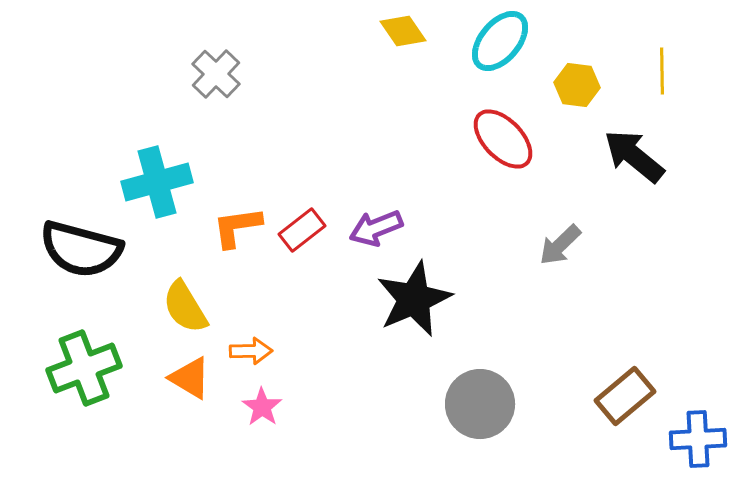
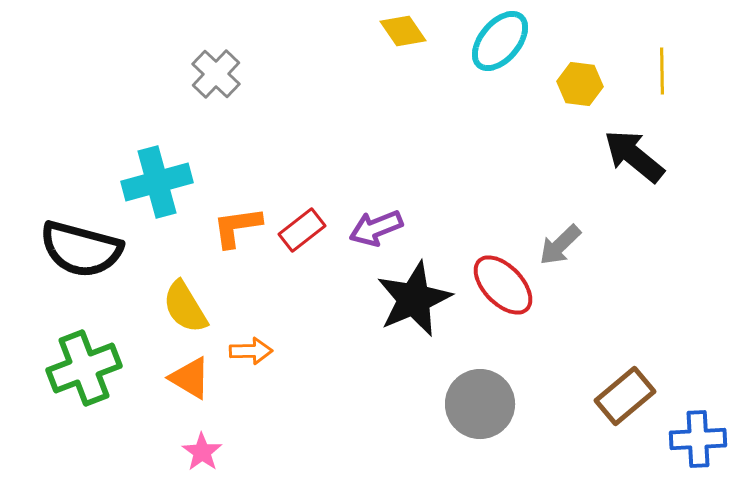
yellow hexagon: moved 3 px right, 1 px up
red ellipse: moved 146 px down
pink star: moved 60 px left, 45 px down
